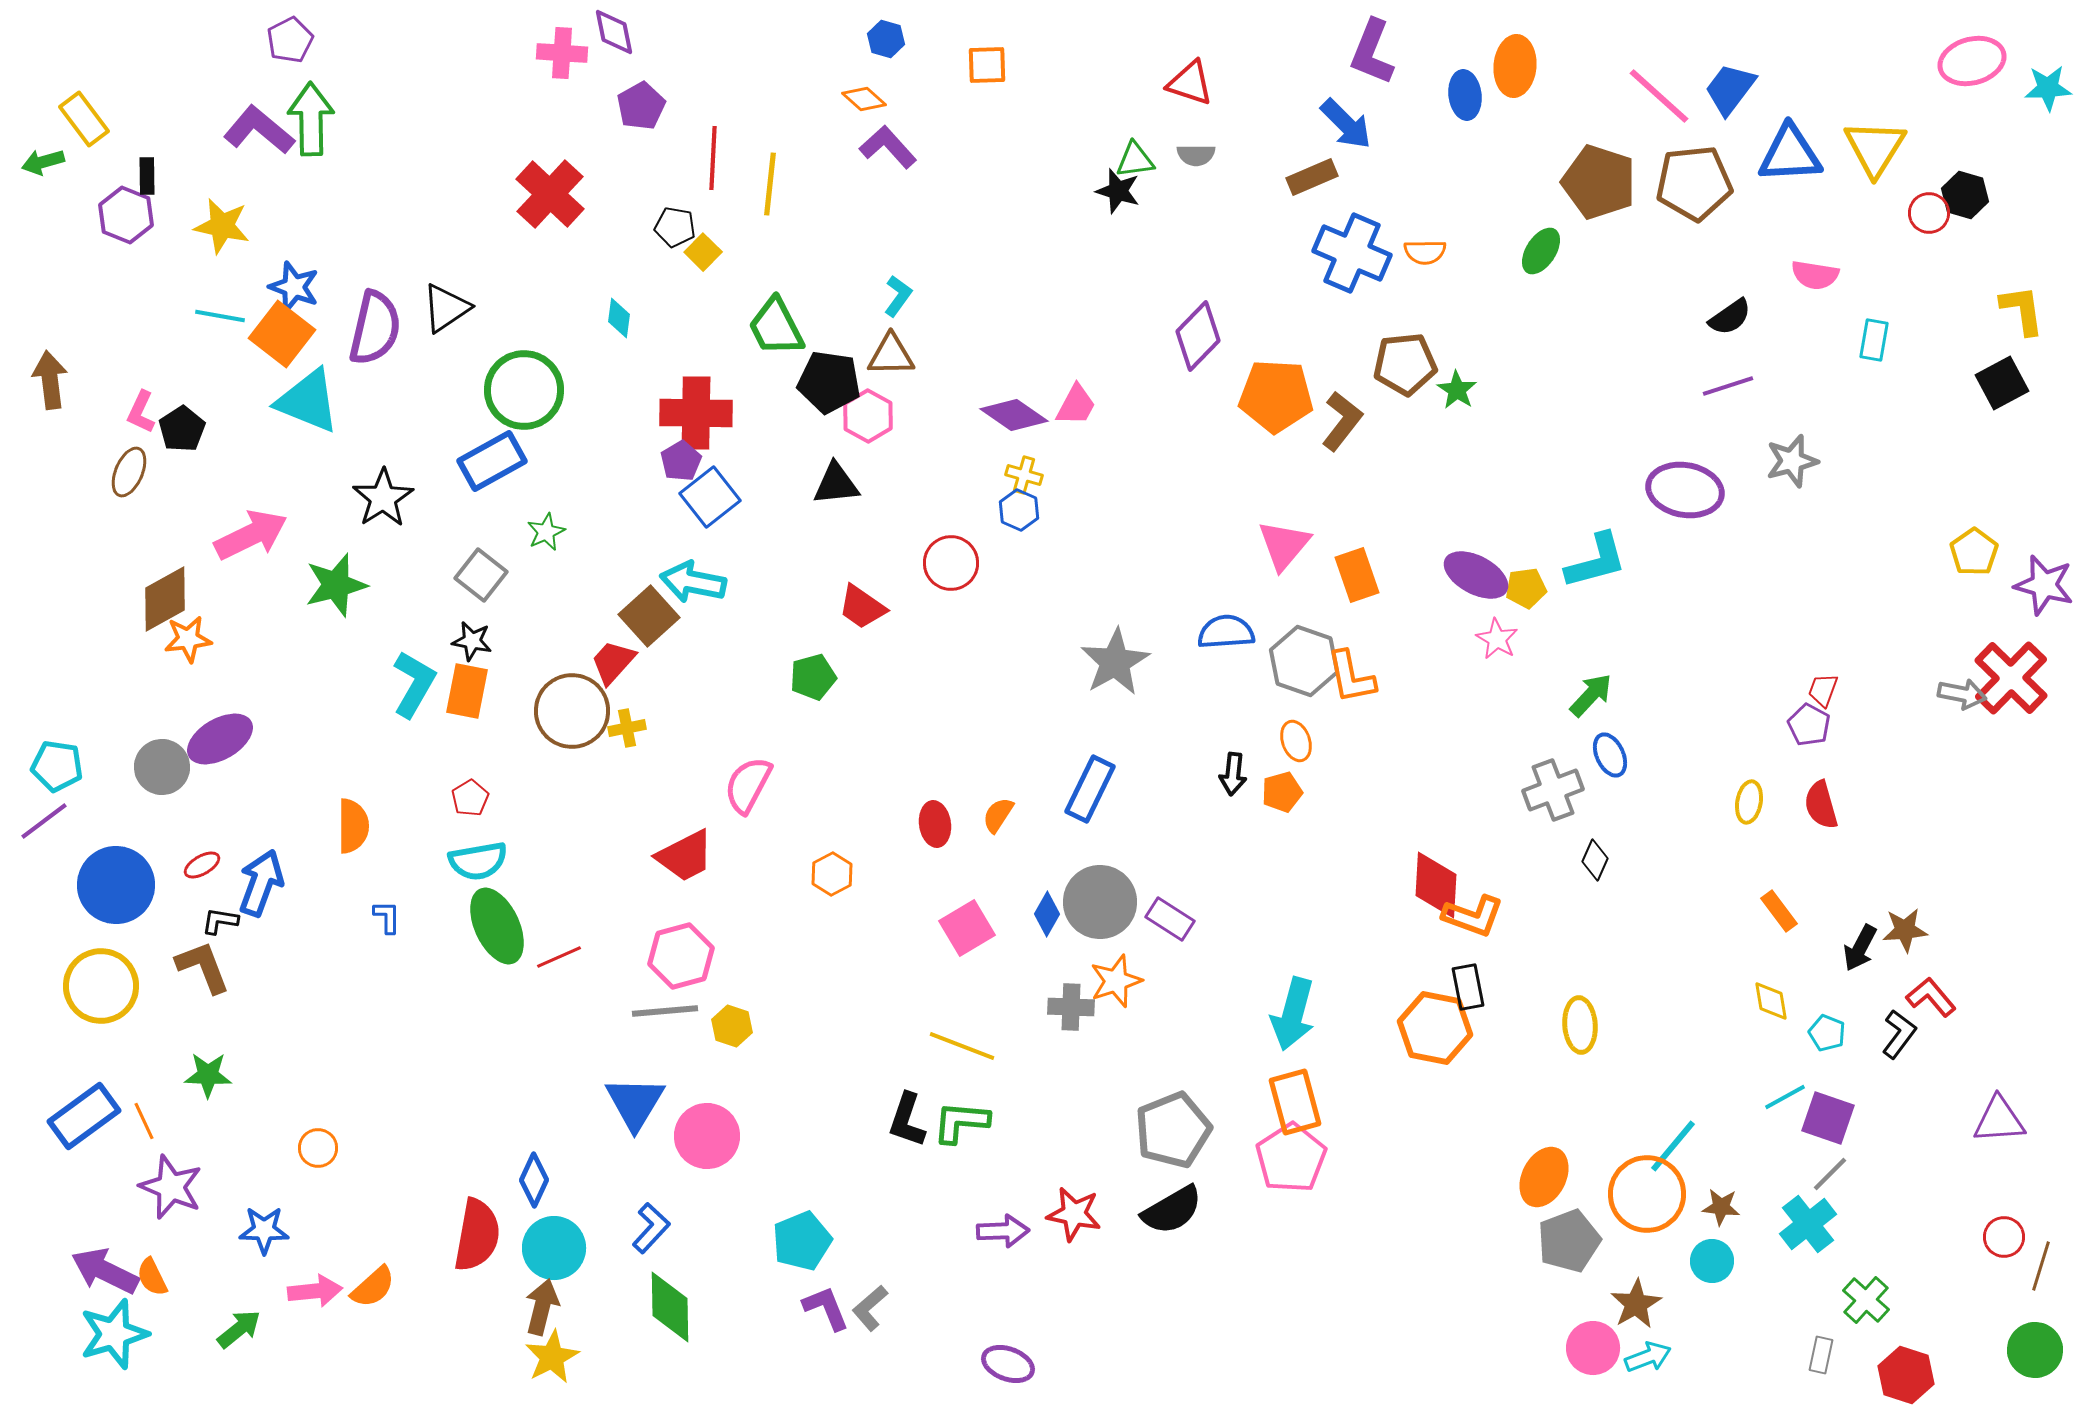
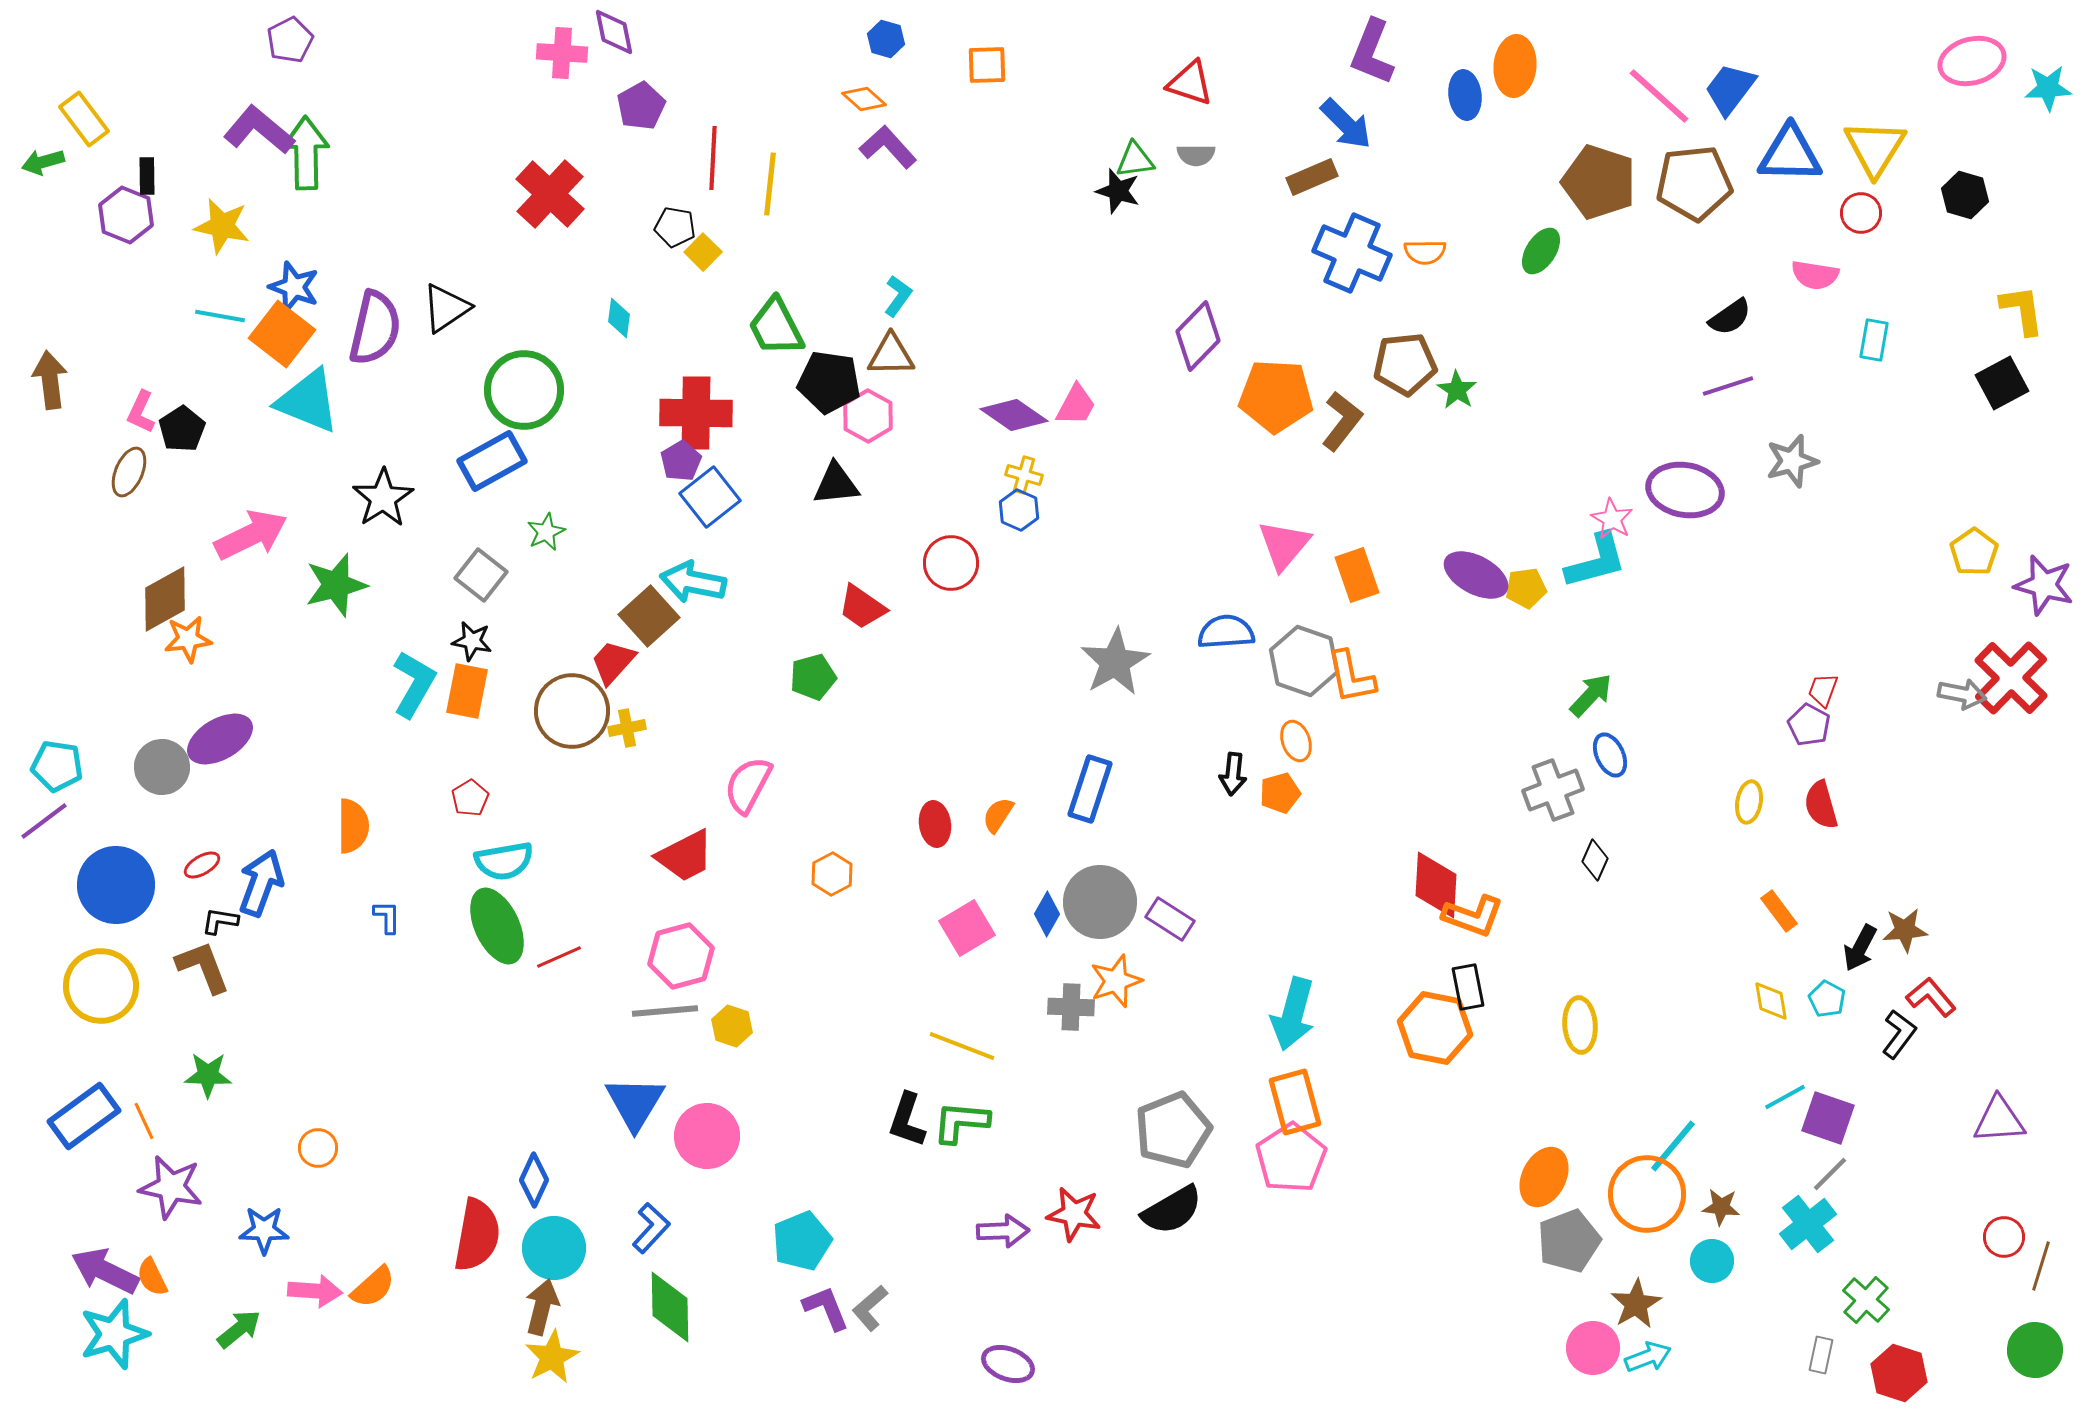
green arrow at (311, 119): moved 5 px left, 34 px down
blue triangle at (1790, 154): rotated 4 degrees clockwise
red circle at (1929, 213): moved 68 px left
pink star at (1497, 639): moved 115 px right, 120 px up
blue rectangle at (1090, 789): rotated 8 degrees counterclockwise
orange pentagon at (1282, 792): moved 2 px left, 1 px down
cyan semicircle at (478, 861): moved 26 px right
cyan pentagon at (1827, 1033): moved 34 px up; rotated 6 degrees clockwise
purple star at (171, 1187): rotated 10 degrees counterclockwise
pink arrow at (315, 1291): rotated 10 degrees clockwise
red hexagon at (1906, 1375): moved 7 px left, 2 px up
